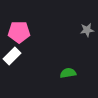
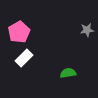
pink pentagon: rotated 30 degrees counterclockwise
white rectangle: moved 12 px right, 2 px down
